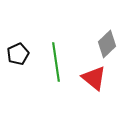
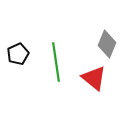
gray diamond: rotated 24 degrees counterclockwise
